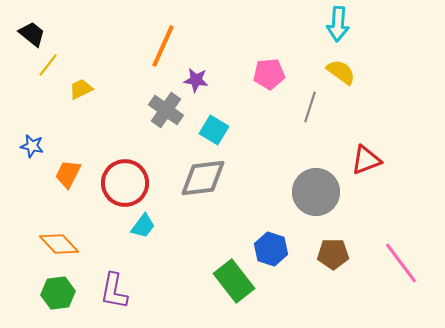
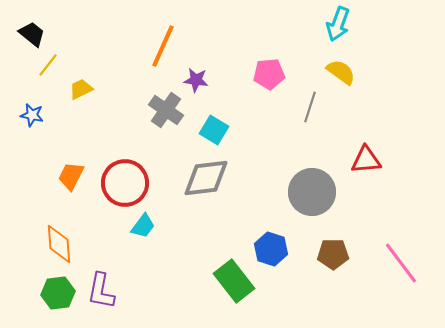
cyan arrow: rotated 16 degrees clockwise
blue star: moved 31 px up
red triangle: rotated 16 degrees clockwise
orange trapezoid: moved 3 px right, 2 px down
gray diamond: moved 3 px right
gray circle: moved 4 px left
orange diamond: rotated 39 degrees clockwise
purple L-shape: moved 13 px left
